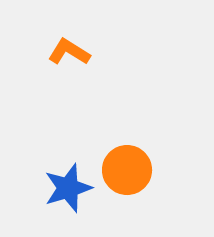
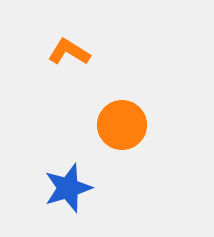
orange circle: moved 5 px left, 45 px up
